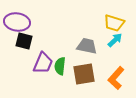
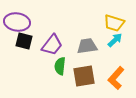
gray trapezoid: rotated 20 degrees counterclockwise
purple trapezoid: moved 9 px right, 18 px up; rotated 15 degrees clockwise
brown square: moved 2 px down
